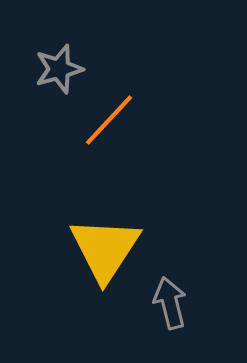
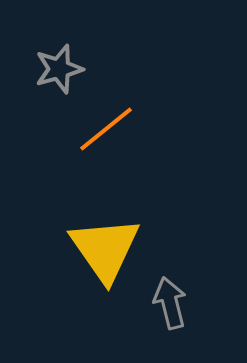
orange line: moved 3 px left, 9 px down; rotated 8 degrees clockwise
yellow triangle: rotated 8 degrees counterclockwise
